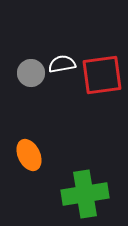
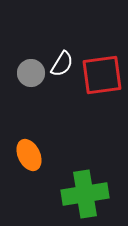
white semicircle: rotated 132 degrees clockwise
